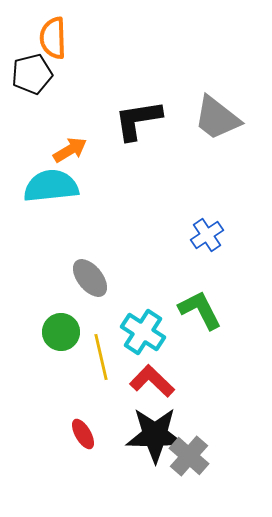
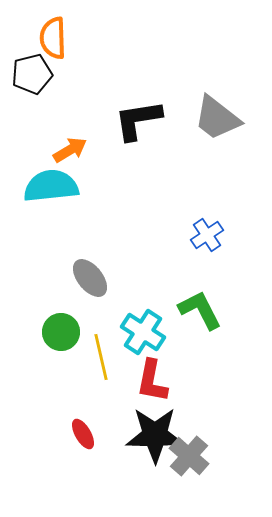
red L-shape: rotated 123 degrees counterclockwise
